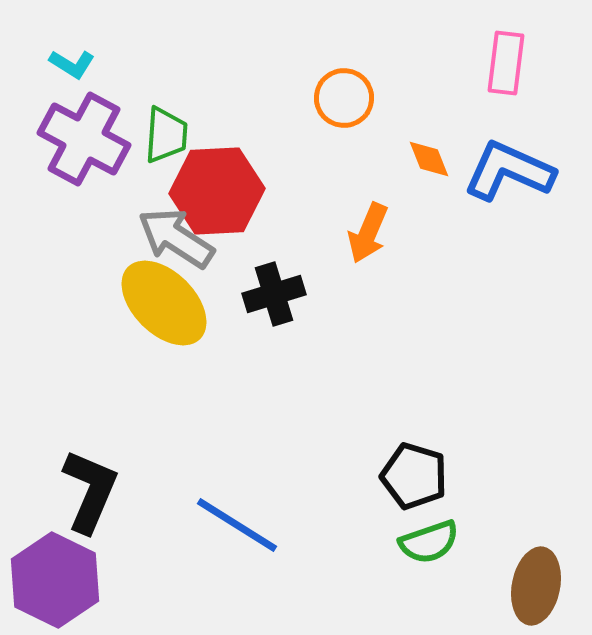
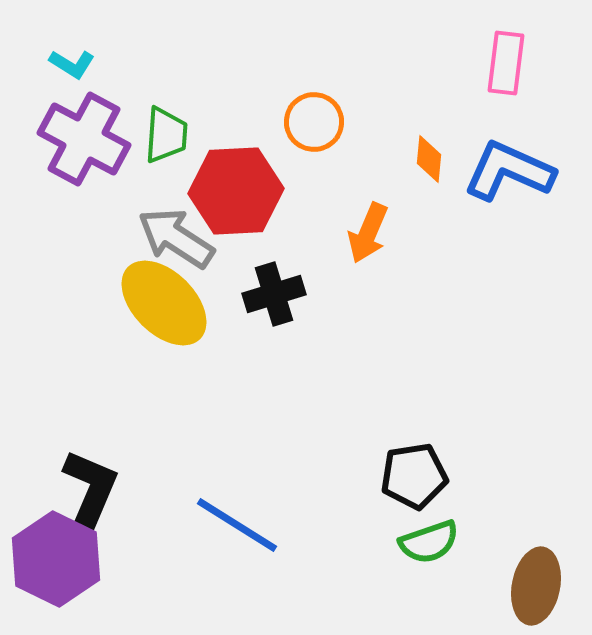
orange circle: moved 30 px left, 24 px down
orange diamond: rotated 27 degrees clockwise
red hexagon: moved 19 px right
black pentagon: rotated 26 degrees counterclockwise
purple hexagon: moved 1 px right, 21 px up
